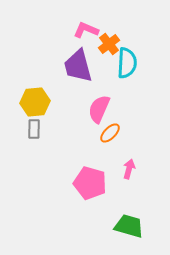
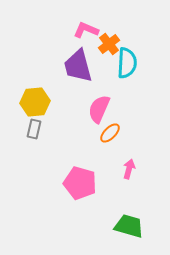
gray rectangle: rotated 12 degrees clockwise
pink pentagon: moved 10 px left
